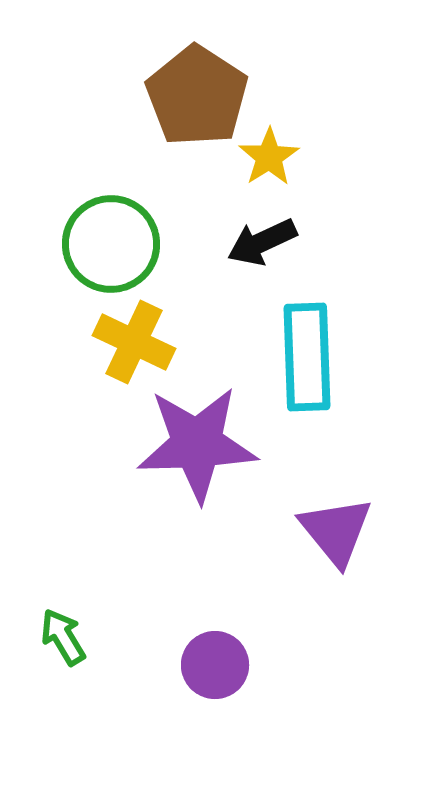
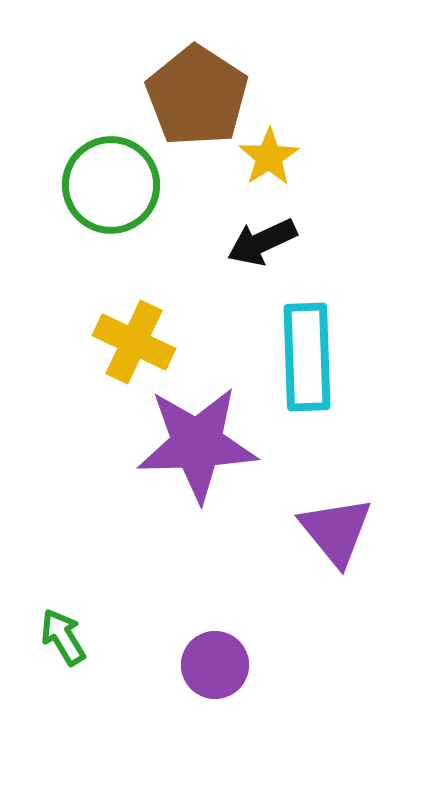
green circle: moved 59 px up
